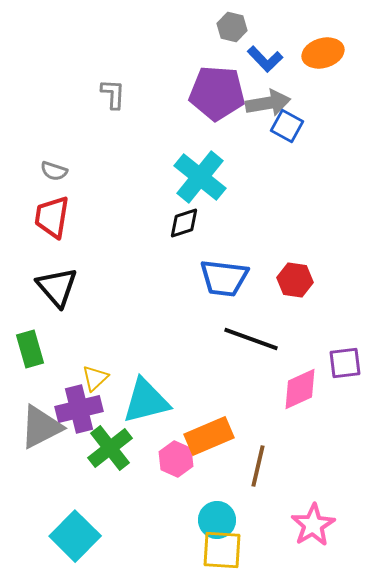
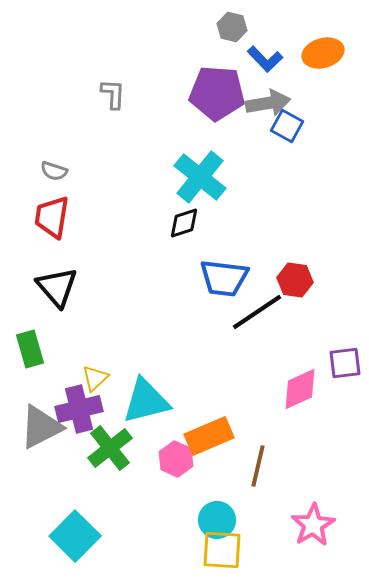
black line: moved 6 px right, 27 px up; rotated 54 degrees counterclockwise
